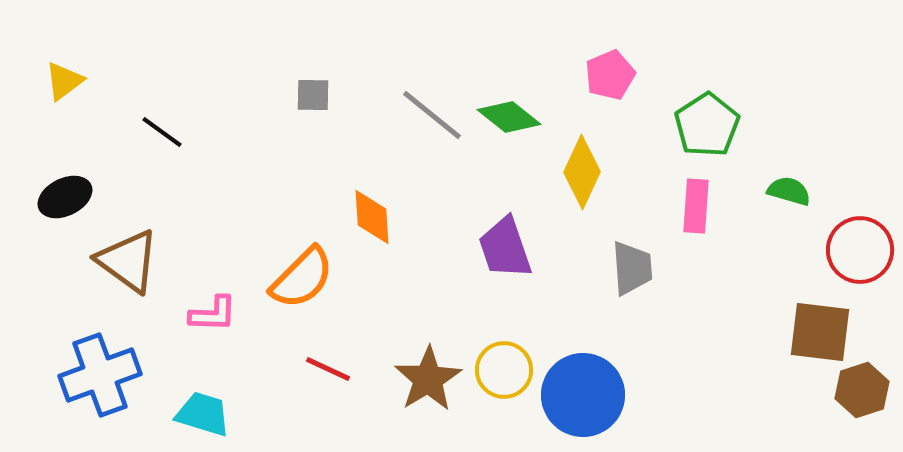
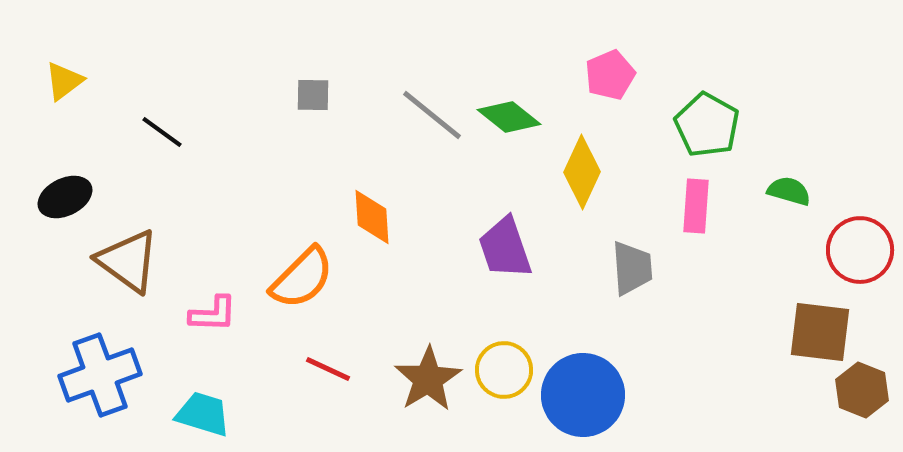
green pentagon: rotated 10 degrees counterclockwise
brown hexagon: rotated 20 degrees counterclockwise
